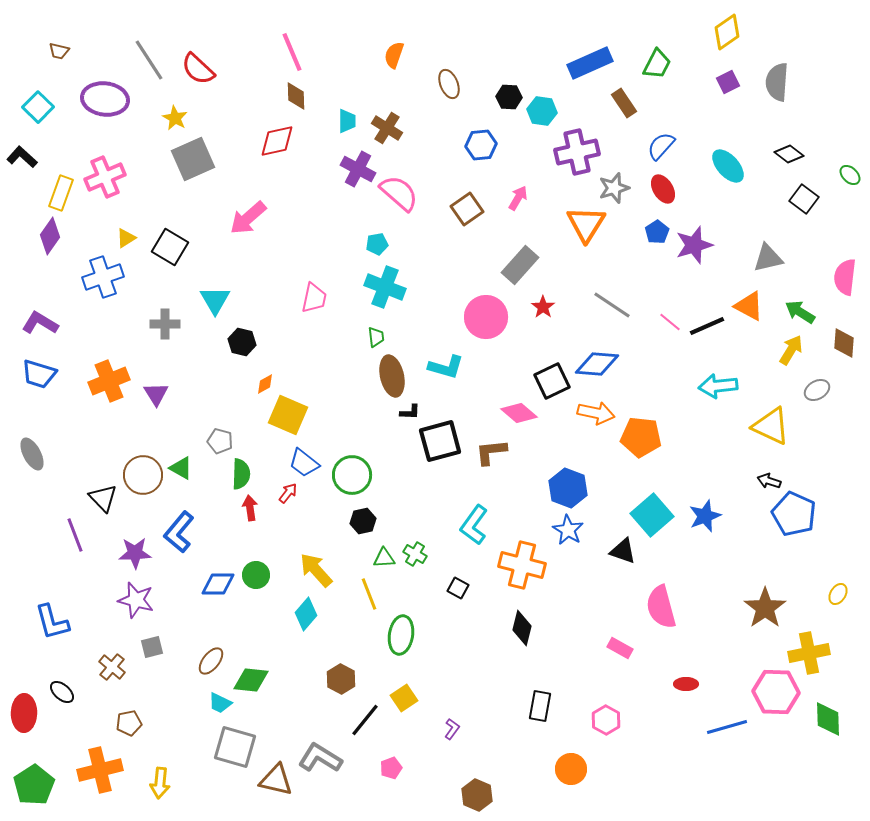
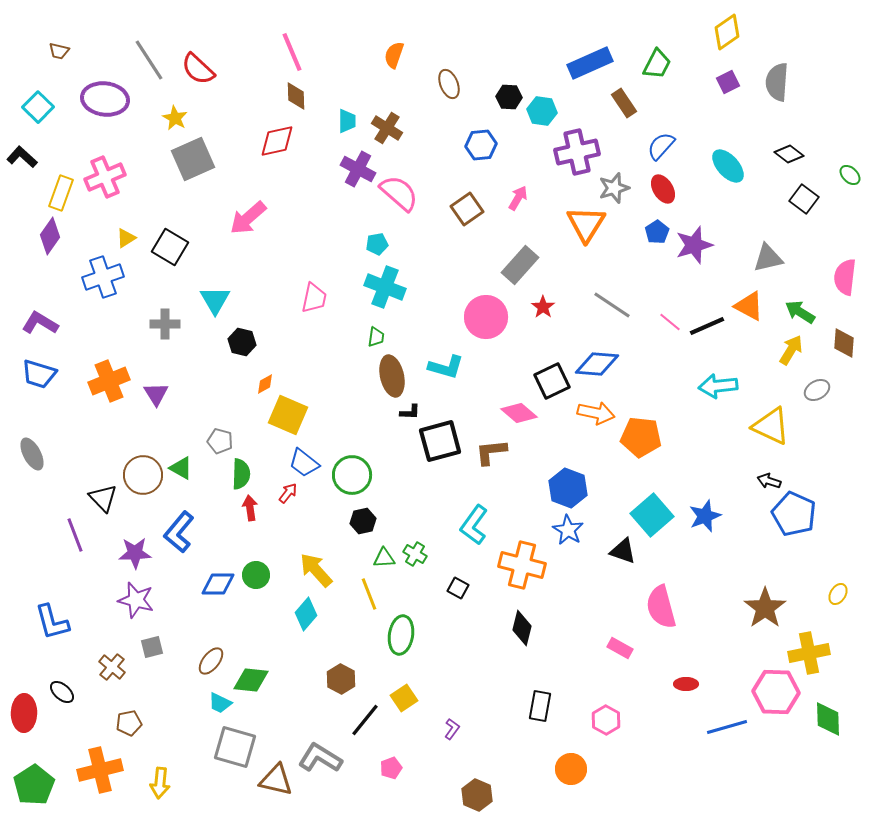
green trapezoid at (376, 337): rotated 15 degrees clockwise
